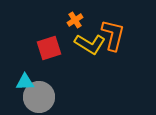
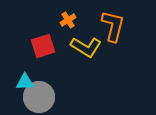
orange cross: moved 7 px left
orange L-shape: moved 9 px up
yellow L-shape: moved 4 px left, 3 px down
red square: moved 6 px left, 2 px up
